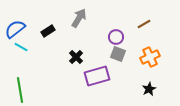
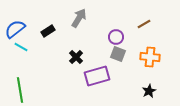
orange cross: rotated 30 degrees clockwise
black star: moved 2 px down
